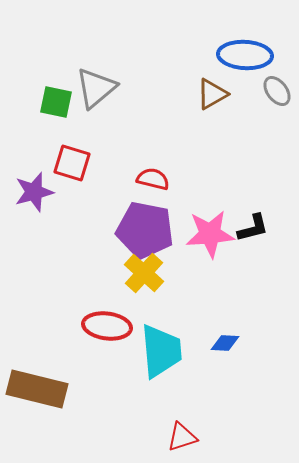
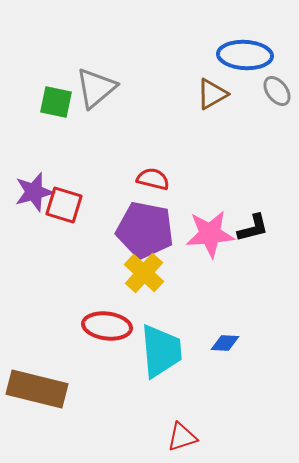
red square: moved 8 px left, 42 px down
